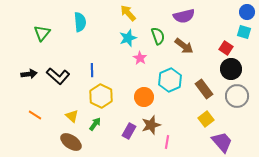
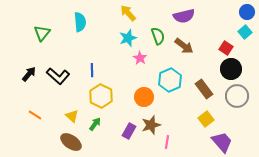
cyan square: moved 1 px right; rotated 32 degrees clockwise
black arrow: rotated 42 degrees counterclockwise
